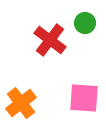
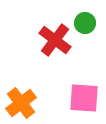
red cross: moved 5 px right
